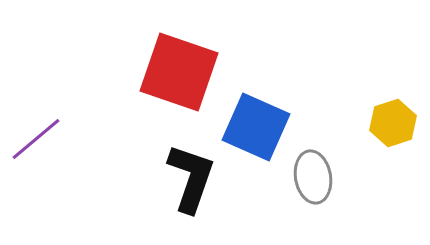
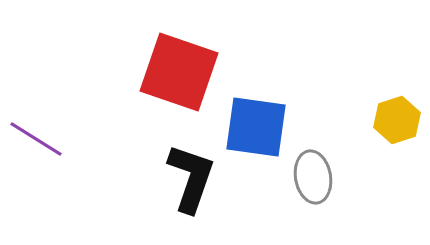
yellow hexagon: moved 4 px right, 3 px up
blue square: rotated 16 degrees counterclockwise
purple line: rotated 72 degrees clockwise
